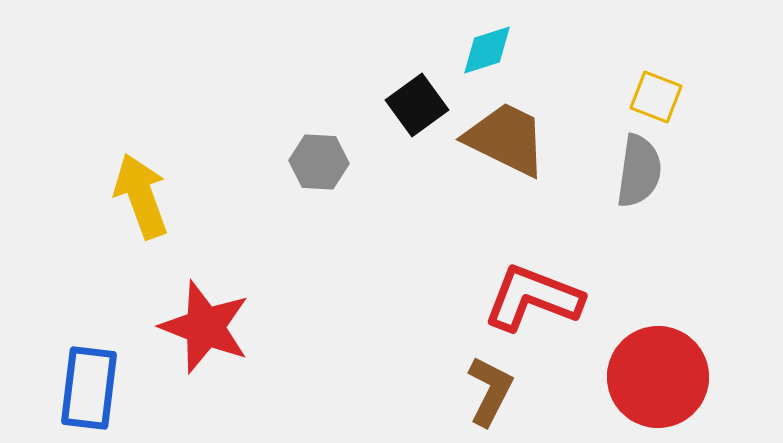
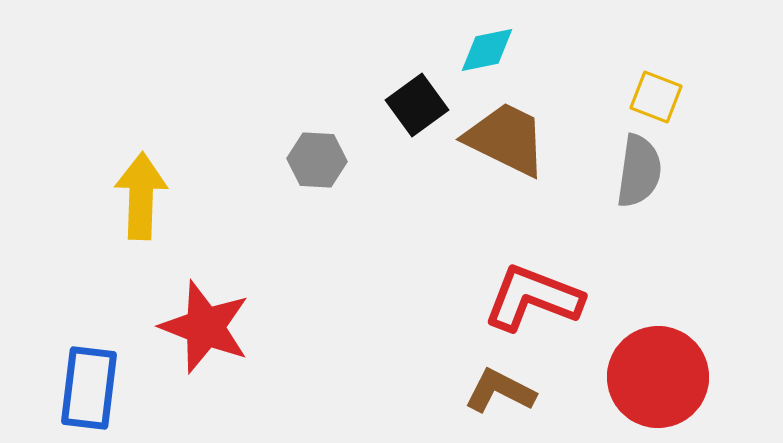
cyan diamond: rotated 6 degrees clockwise
gray hexagon: moved 2 px left, 2 px up
yellow arrow: rotated 22 degrees clockwise
brown L-shape: moved 10 px right; rotated 90 degrees counterclockwise
